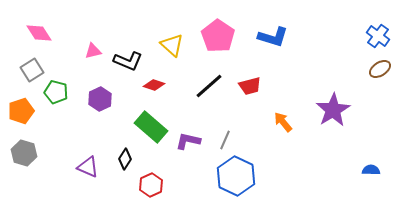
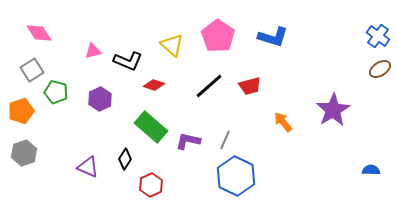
gray hexagon: rotated 25 degrees clockwise
